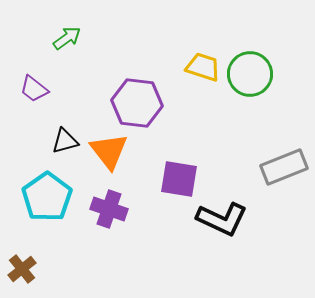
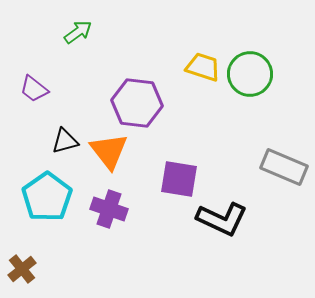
green arrow: moved 11 px right, 6 px up
gray rectangle: rotated 45 degrees clockwise
